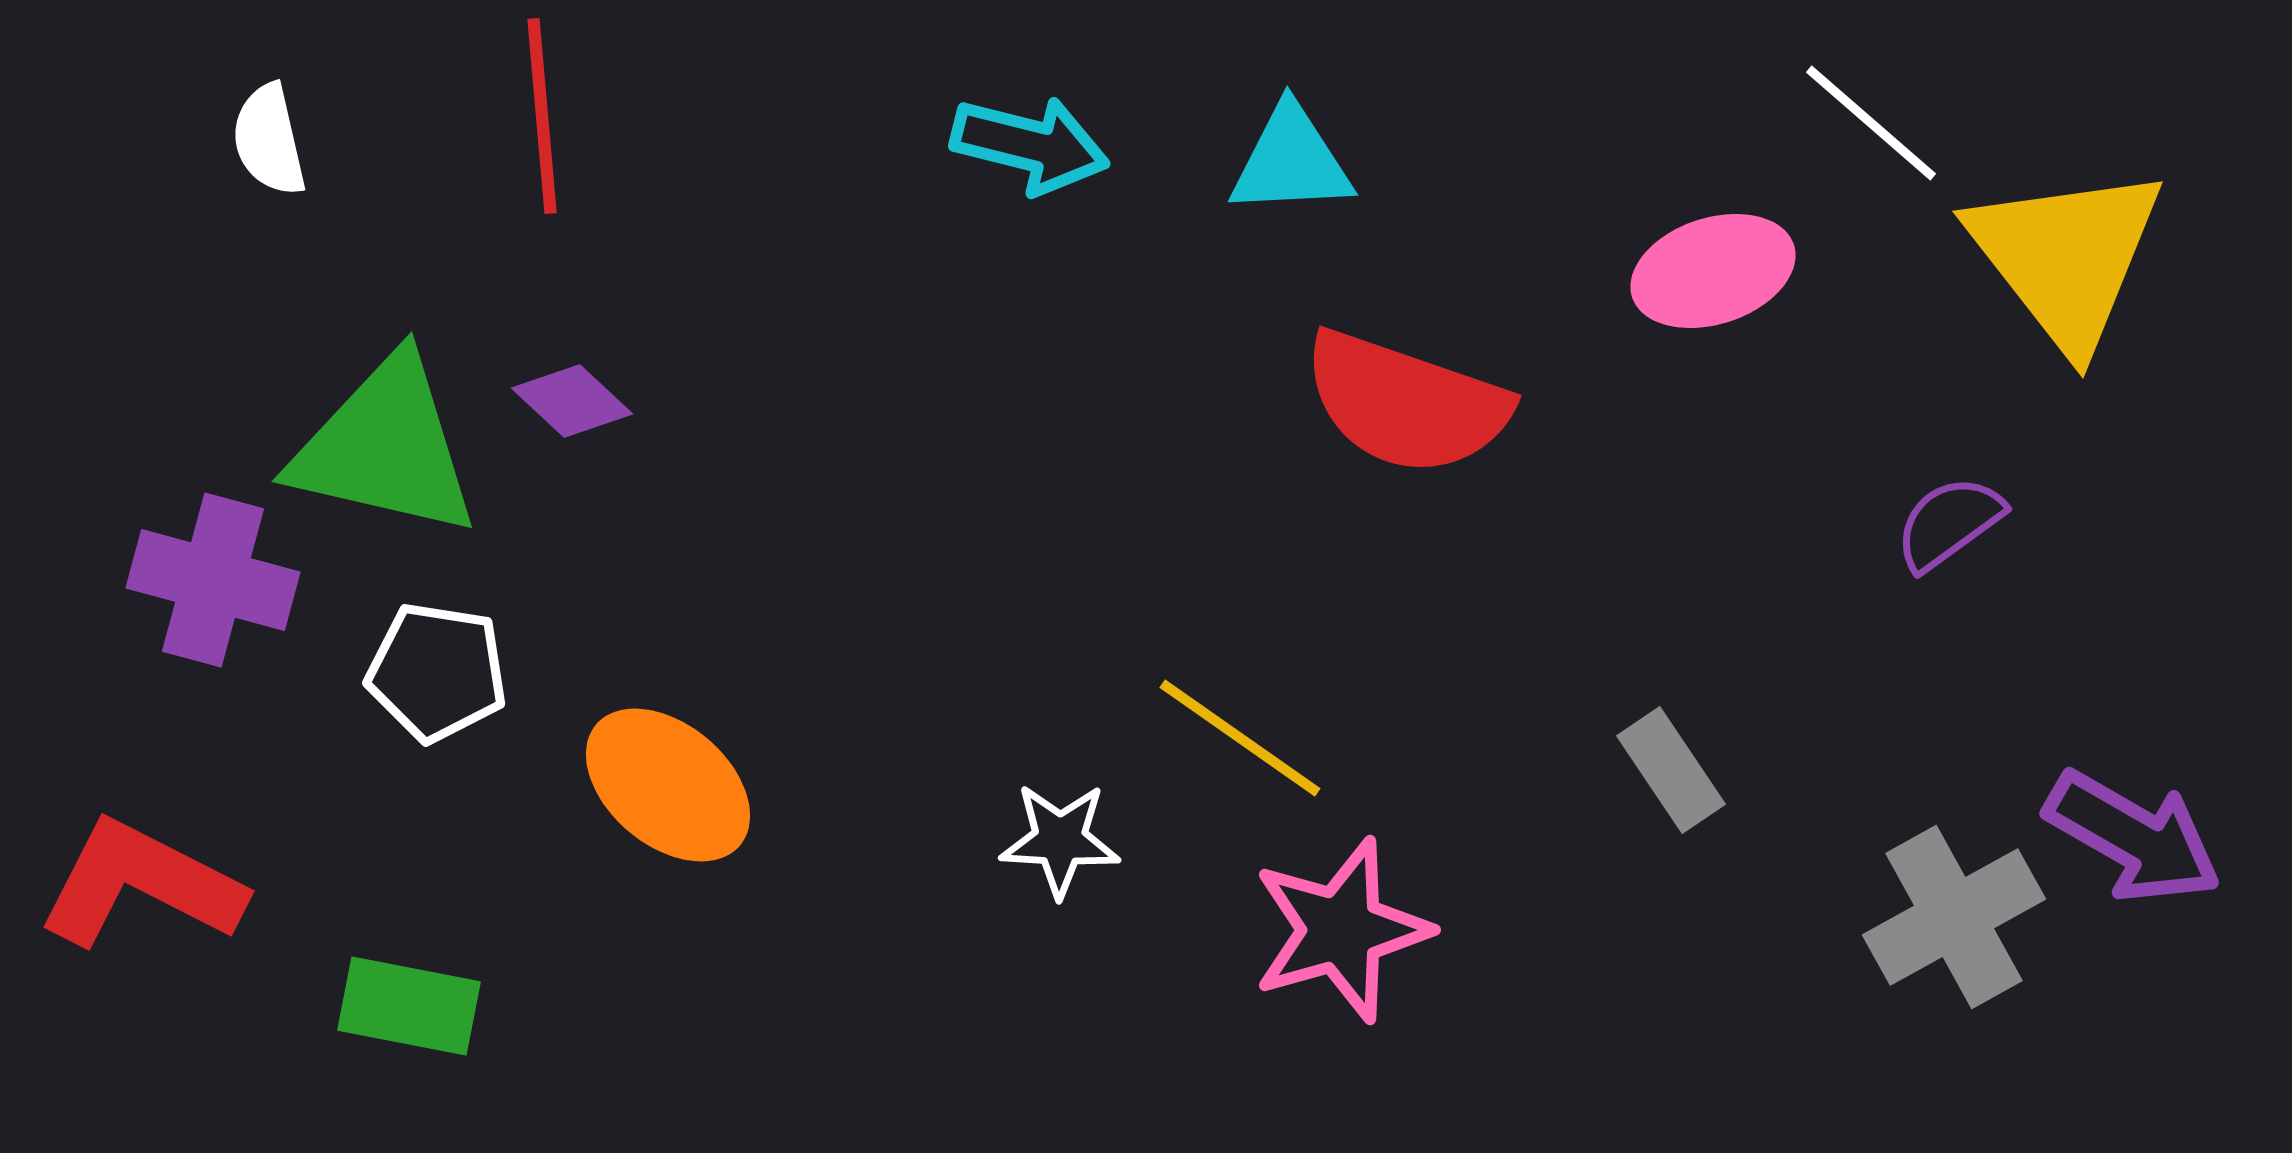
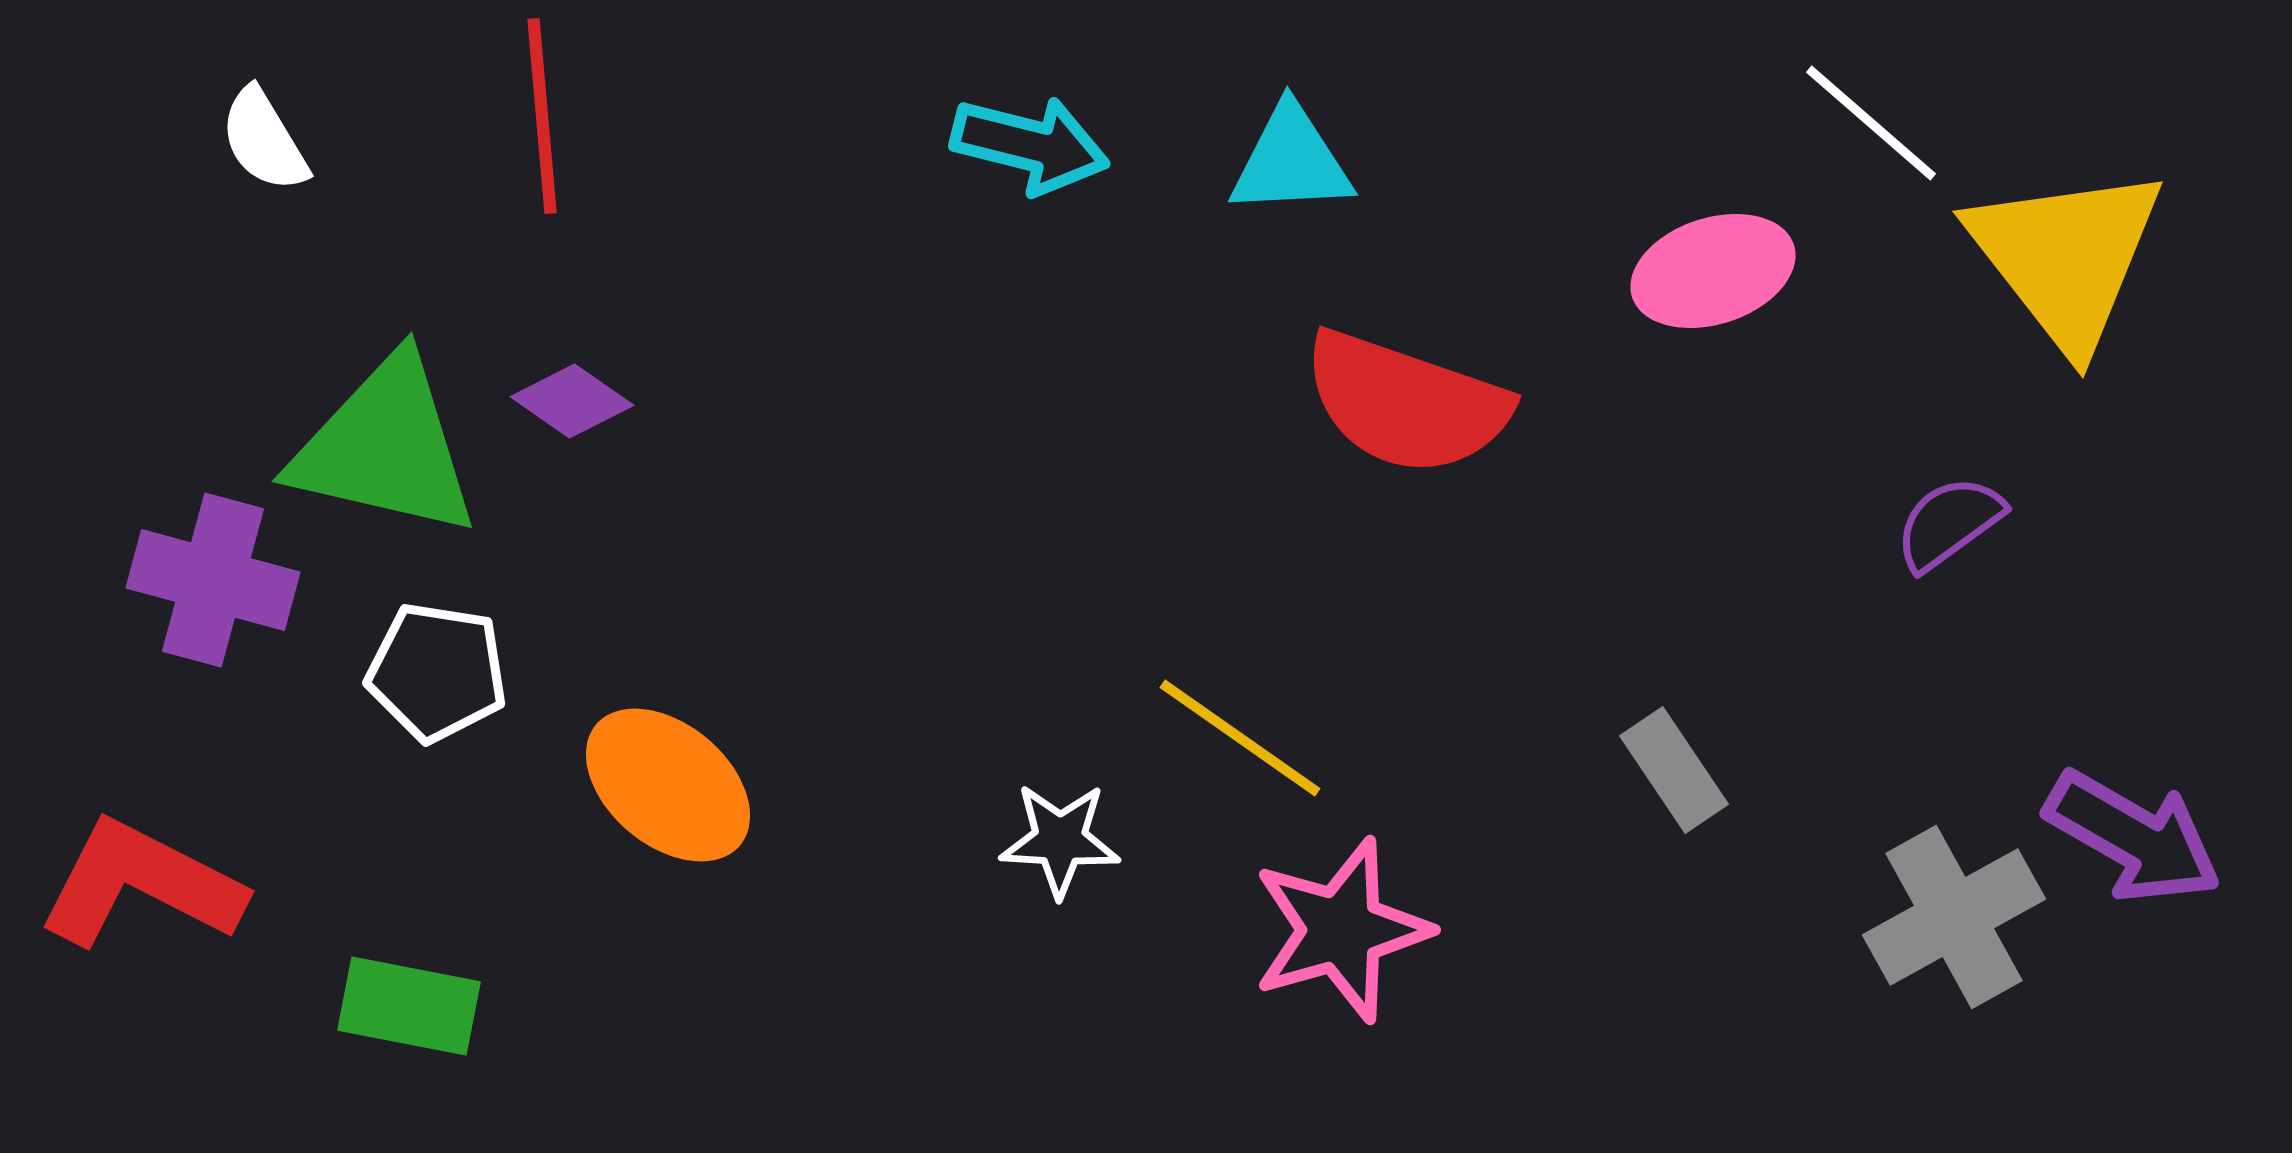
white semicircle: moved 5 px left; rotated 18 degrees counterclockwise
purple diamond: rotated 8 degrees counterclockwise
gray rectangle: moved 3 px right
